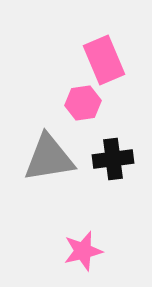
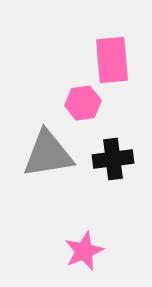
pink rectangle: moved 8 px right; rotated 18 degrees clockwise
gray triangle: moved 1 px left, 4 px up
pink star: moved 1 px right; rotated 9 degrees counterclockwise
